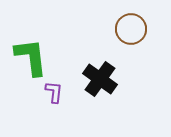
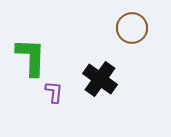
brown circle: moved 1 px right, 1 px up
green L-shape: rotated 9 degrees clockwise
